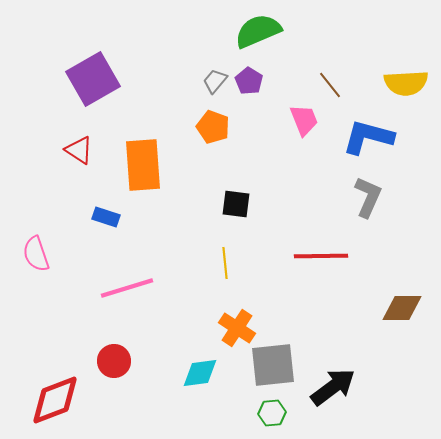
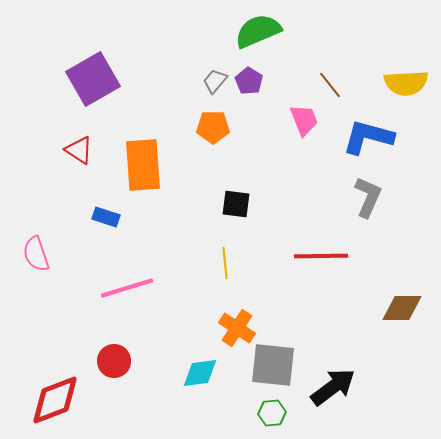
orange pentagon: rotated 20 degrees counterclockwise
gray square: rotated 12 degrees clockwise
